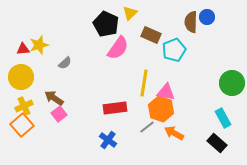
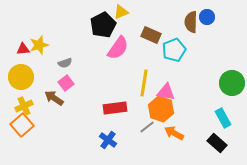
yellow triangle: moved 9 px left, 1 px up; rotated 21 degrees clockwise
black pentagon: moved 3 px left, 1 px down; rotated 20 degrees clockwise
gray semicircle: rotated 24 degrees clockwise
pink square: moved 7 px right, 31 px up
